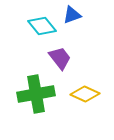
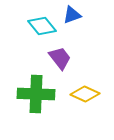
green cross: rotated 12 degrees clockwise
